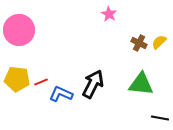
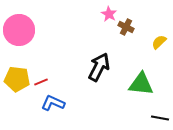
brown cross: moved 13 px left, 16 px up
black arrow: moved 6 px right, 17 px up
blue L-shape: moved 8 px left, 9 px down
